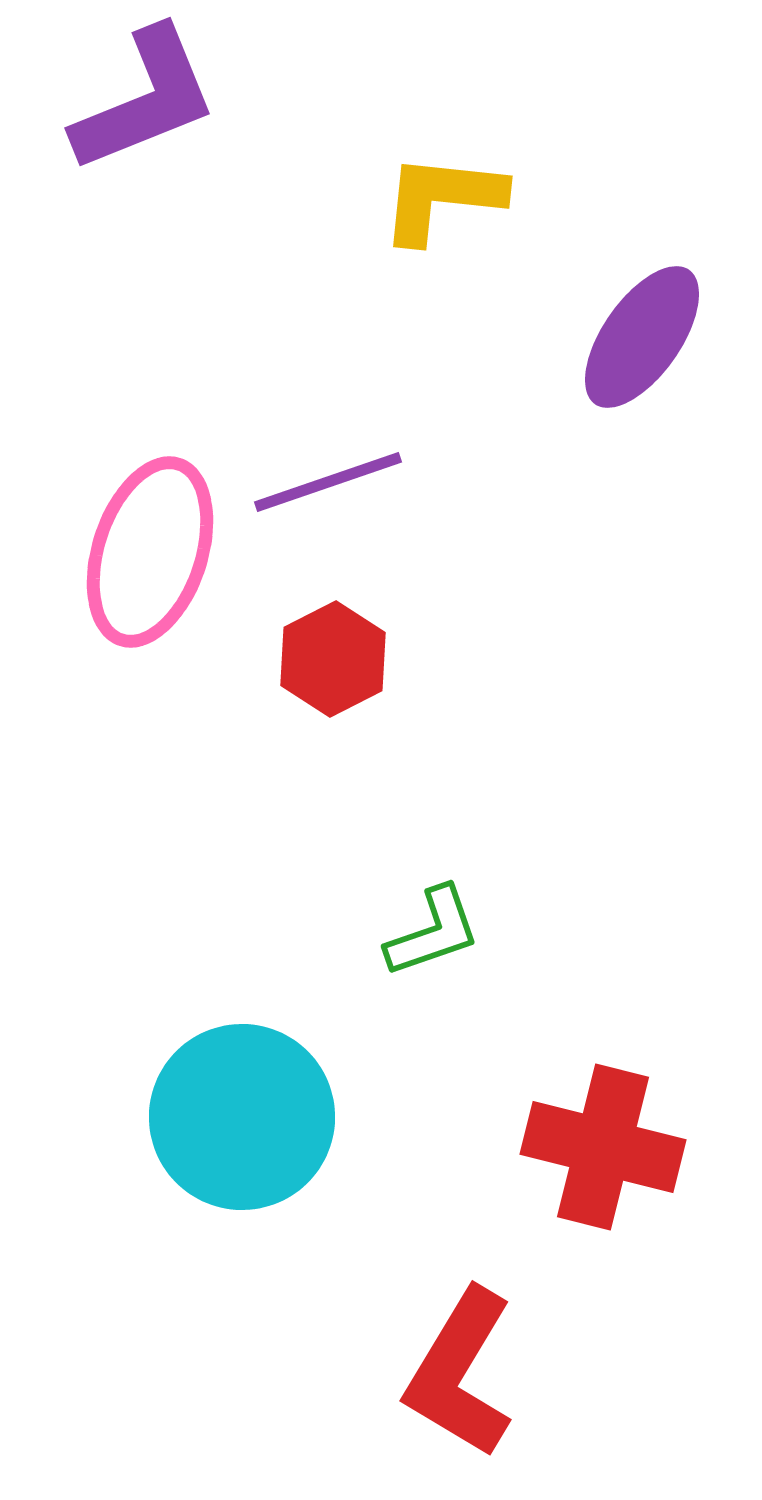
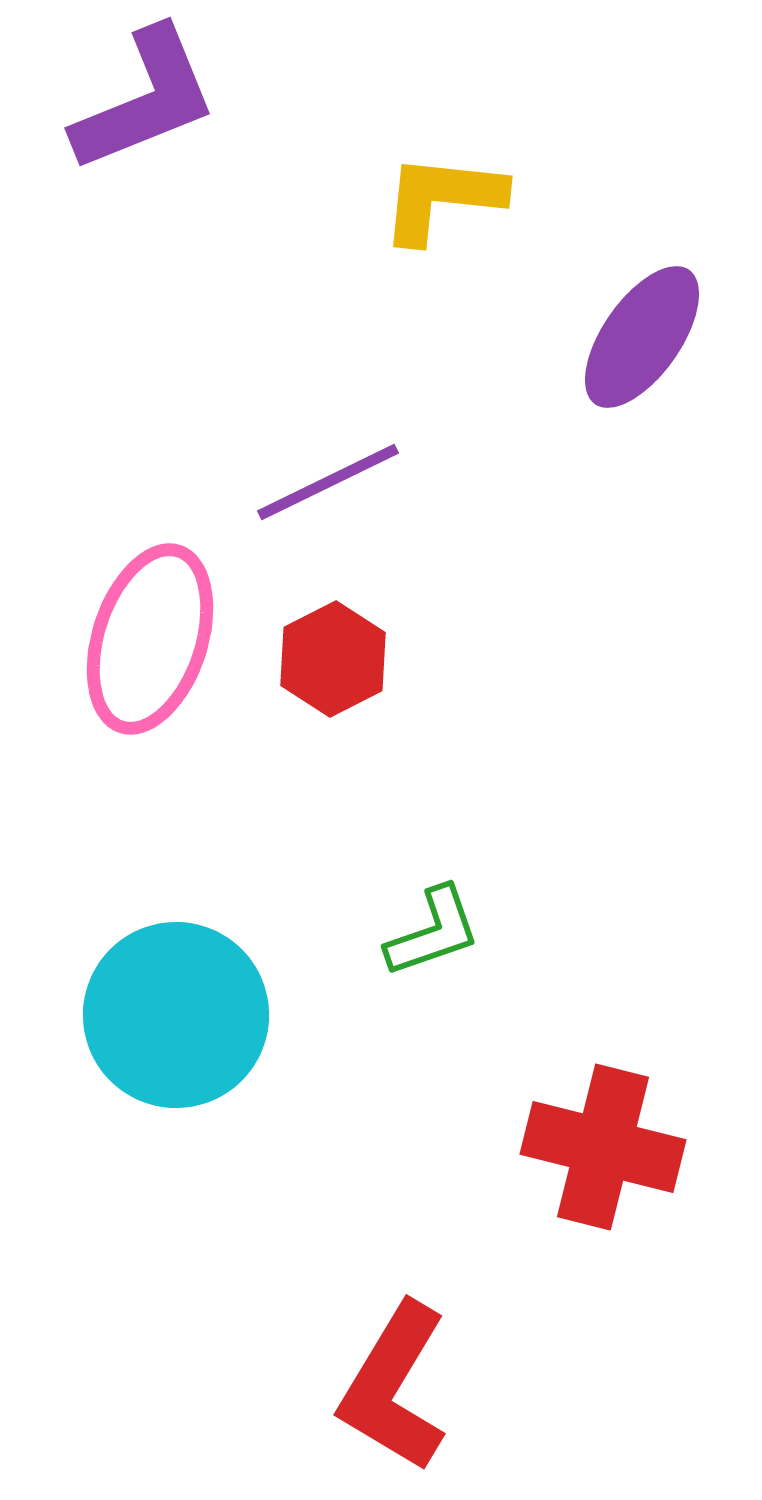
purple line: rotated 7 degrees counterclockwise
pink ellipse: moved 87 px down
cyan circle: moved 66 px left, 102 px up
red L-shape: moved 66 px left, 14 px down
